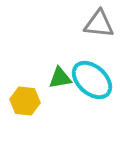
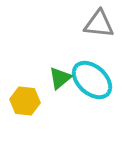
green triangle: rotated 30 degrees counterclockwise
